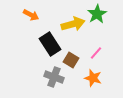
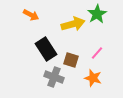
black rectangle: moved 4 px left, 5 px down
pink line: moved 1 px right
brown square: rotated 14 degrees counterclockwise
